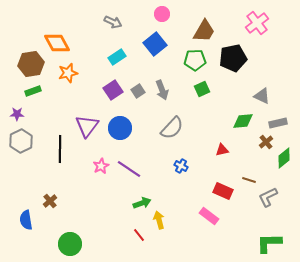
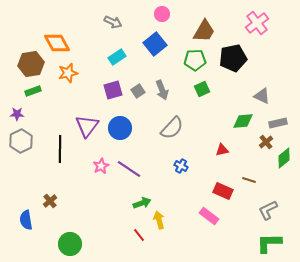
purple square at (113, 90): rotated 18 degrees clockwise
gray L-shape at (268, 197): moved 13 px down
